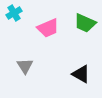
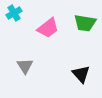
green trapezoid: rotated 15 degrees counterclockwise
pink trapezoid: rotated 15 degrees counterclockwise
black triangle: rotated 18 degrees clockwise
